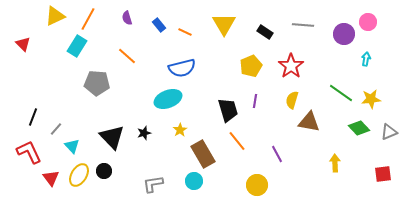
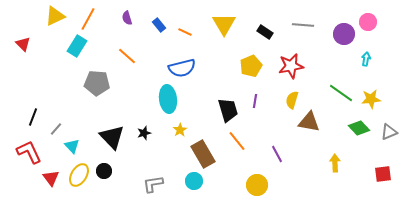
red star at (291, 66): rotated 25 degrees clockwise
cyan ellipse at (168, 99): rotated 76 degrees counterclockwise
